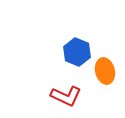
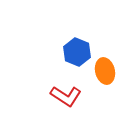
red L-shape: rotated 8 degrees clockwise
